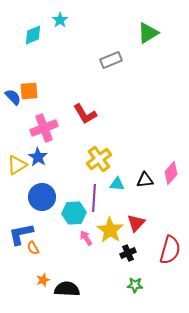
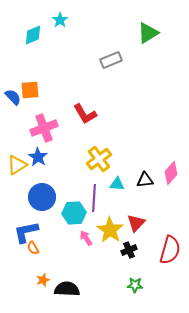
orange square: moved 1 px right, 1 px up
blue L-shape: moved 5 px right, 2 px up
black cross: moved 1 px right, 3 px up
